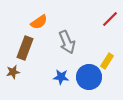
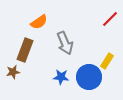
gray arrow: moved 2 px left, 1 px down
brown rectangle: moved 2 px down
